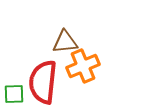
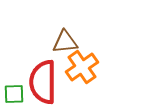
orange cross: moved 1 px left, 1 px down; rotated 12 degrees counterclockwise
red semicircle: rotated 6 degrees counterclockwise
